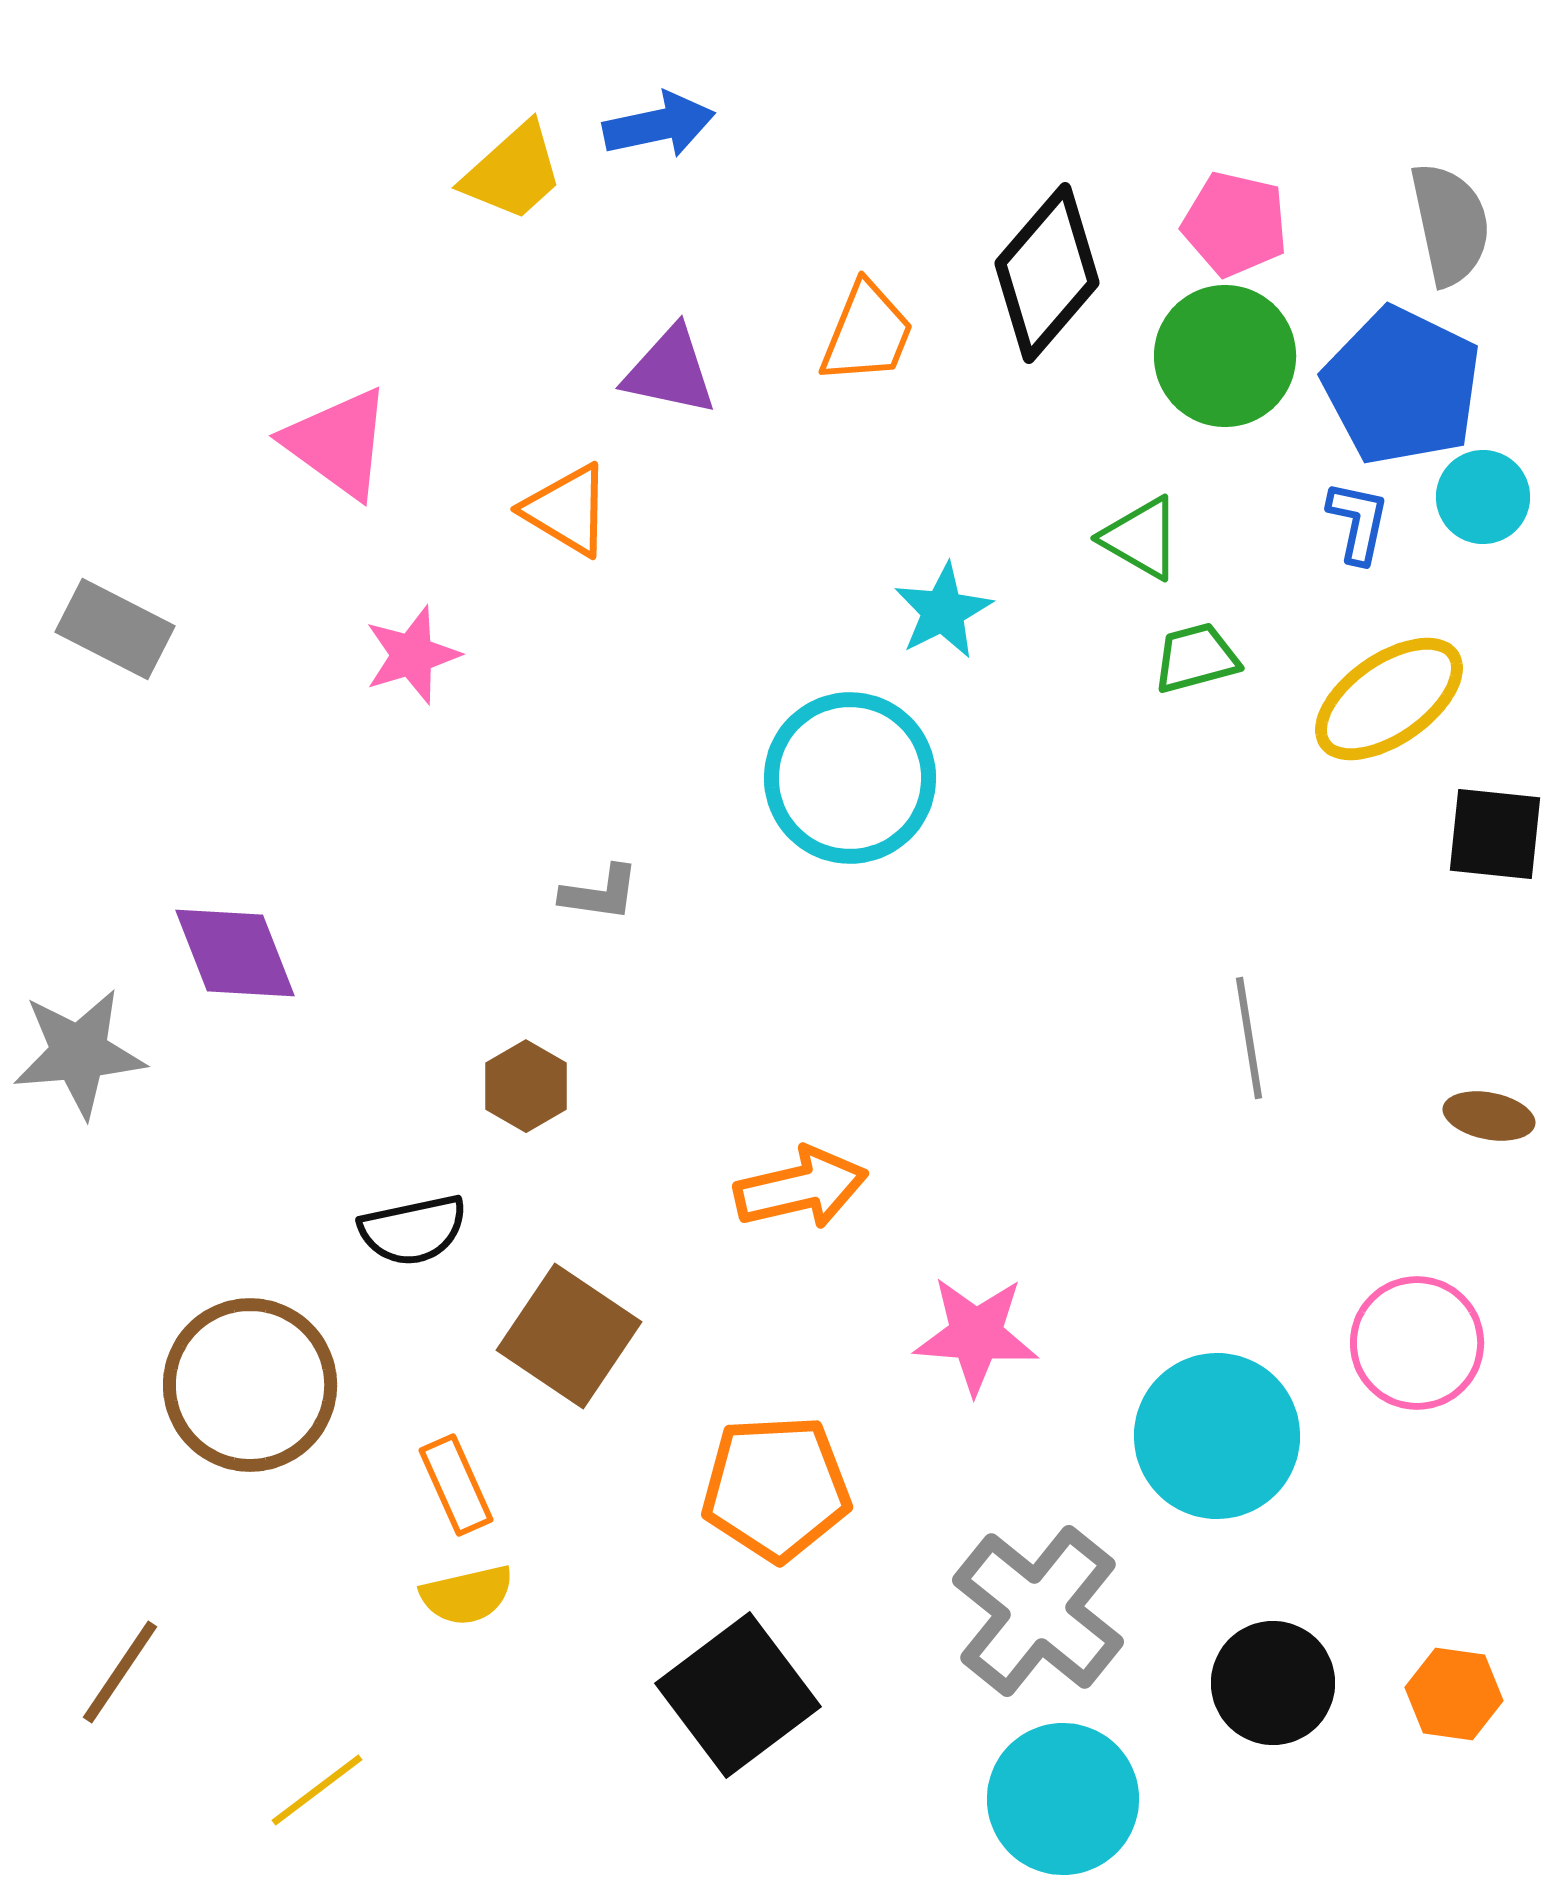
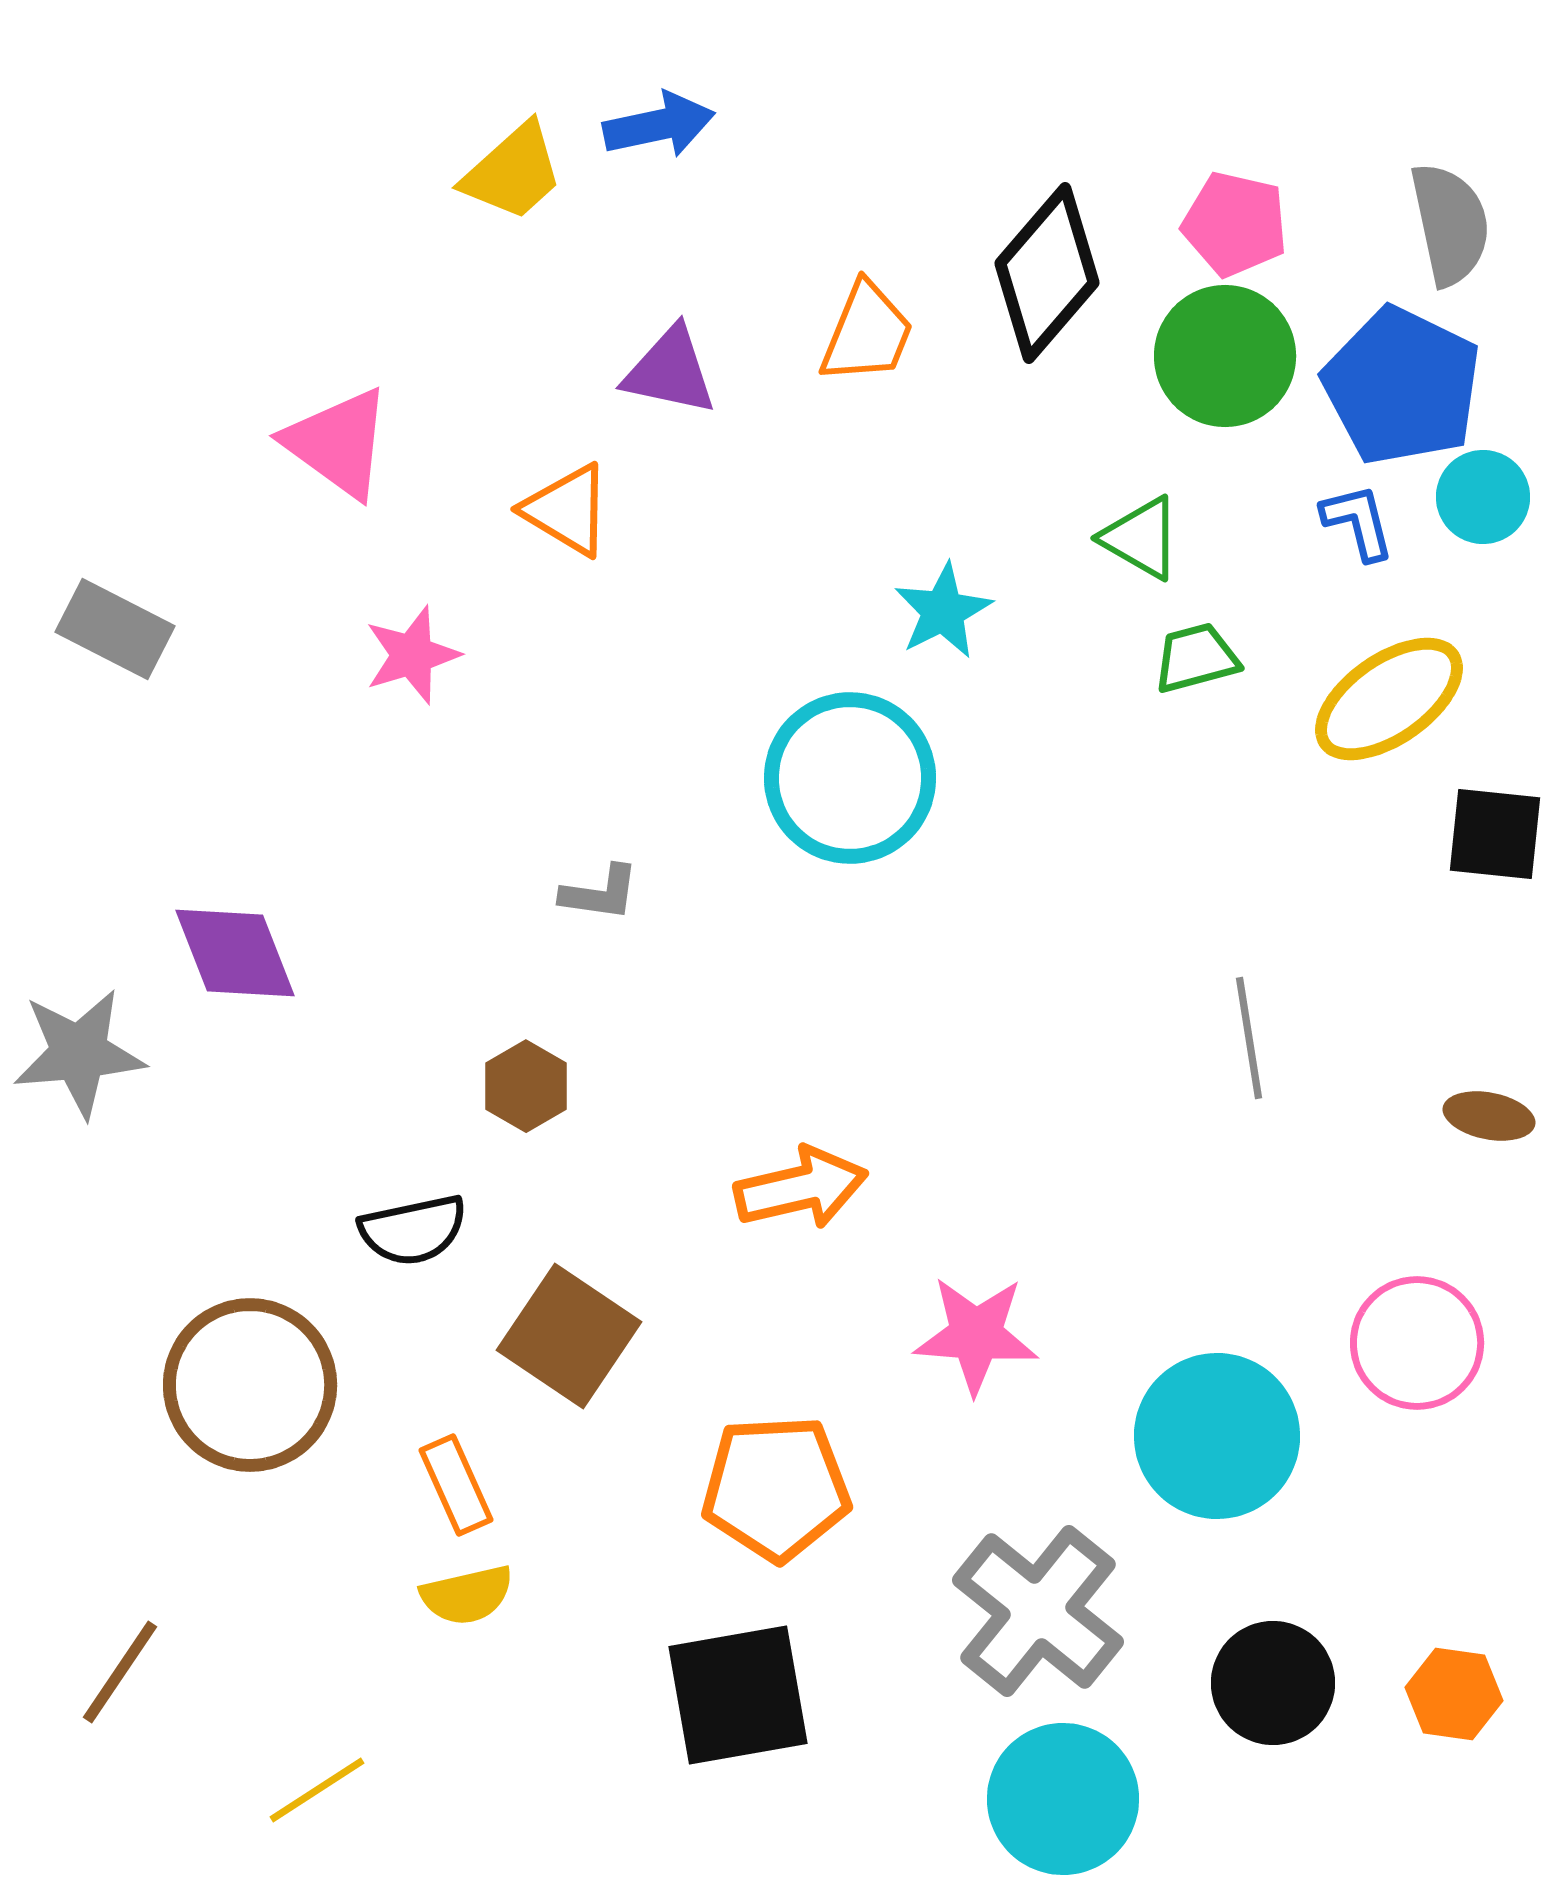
blue L-shape at (1358, 522): rotated 26 degrees counterclockwise
black square at (738, 1695): rotated 27 degrees clockwise
yellow line at (317, 1790): rotated 4 degrees clockwise
